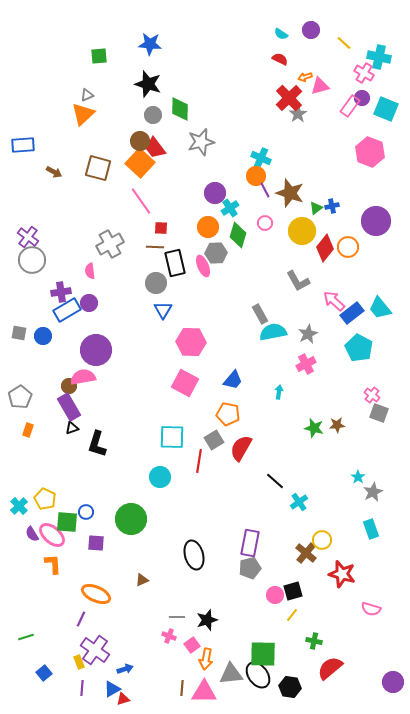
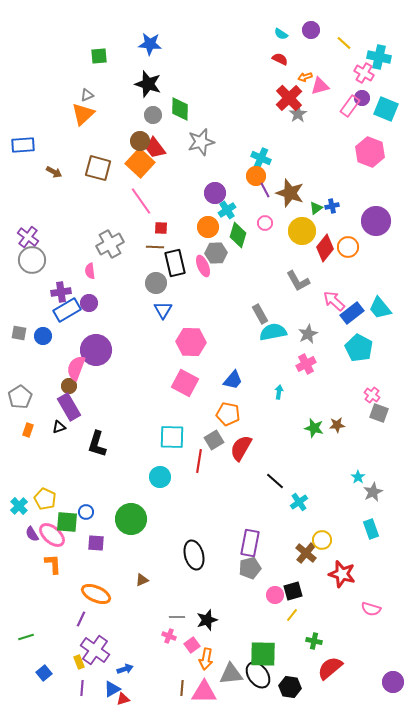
cyan cross at (230, 208): moved 3 px left, 2 px down
pink semicircle at (83, 377): moved 7 px left, 9 px up; rotated 60 degrees counterclockwise
black triangle at (72, 428): moved 13 px left, 1 px up
